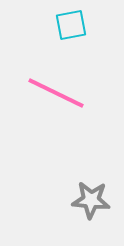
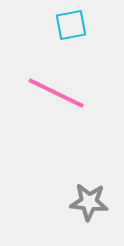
gray star: moved 2 px left, 2 px down
